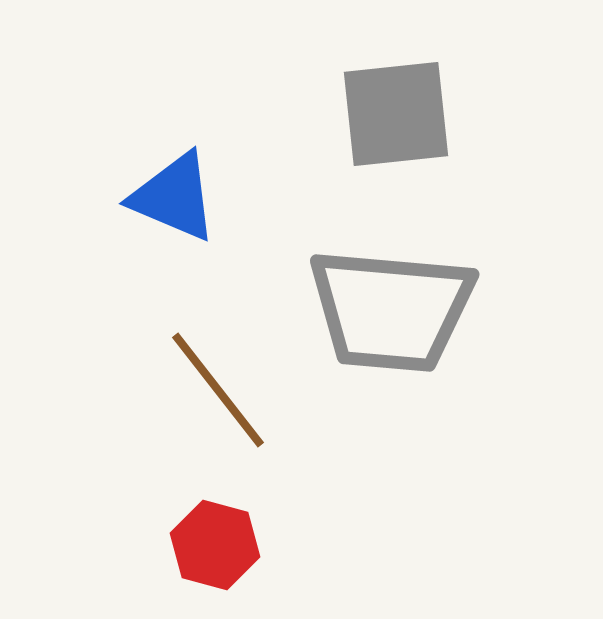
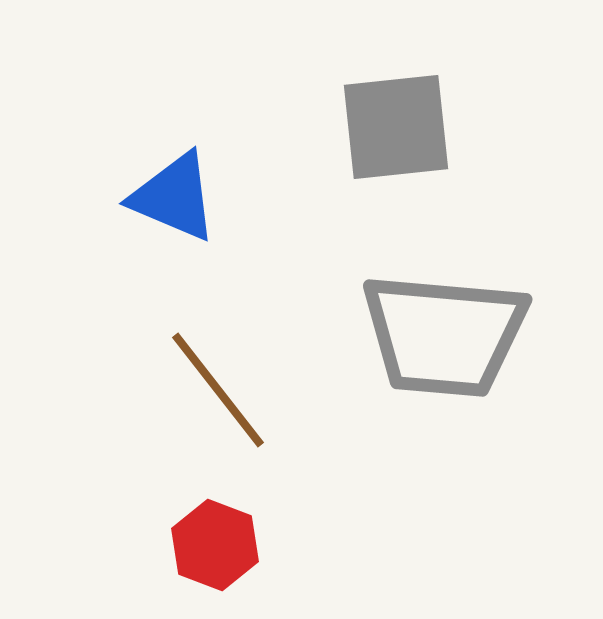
gray square: moved 13 px down
gray trapezoid: moved 53 px right, 25 px down
red hexagon: rotated 6 degrees clockwise
